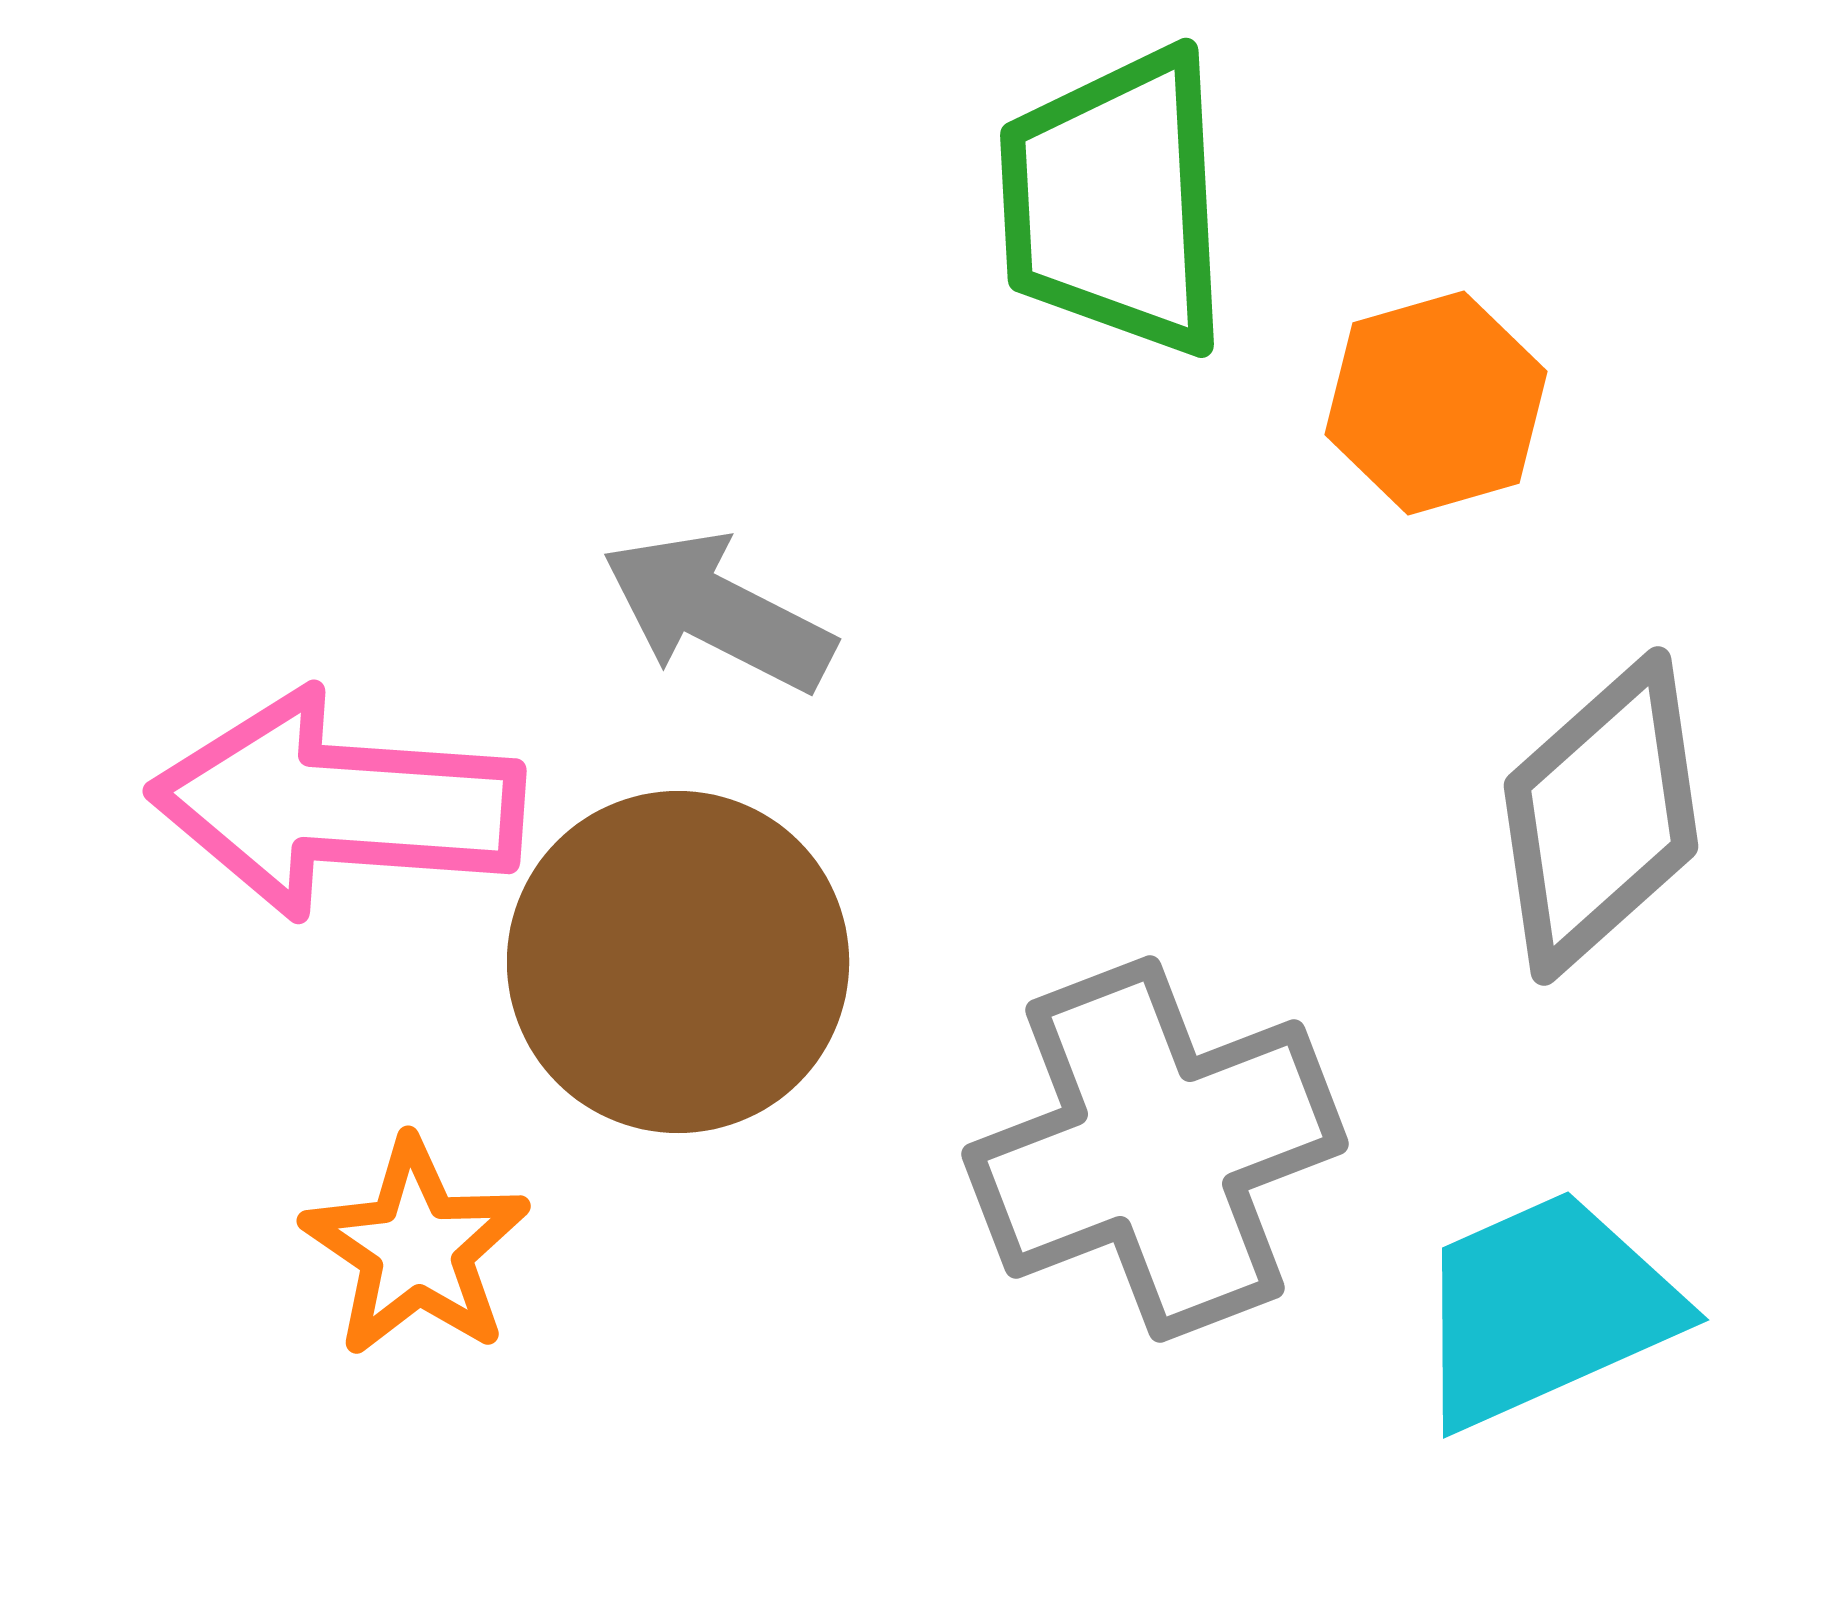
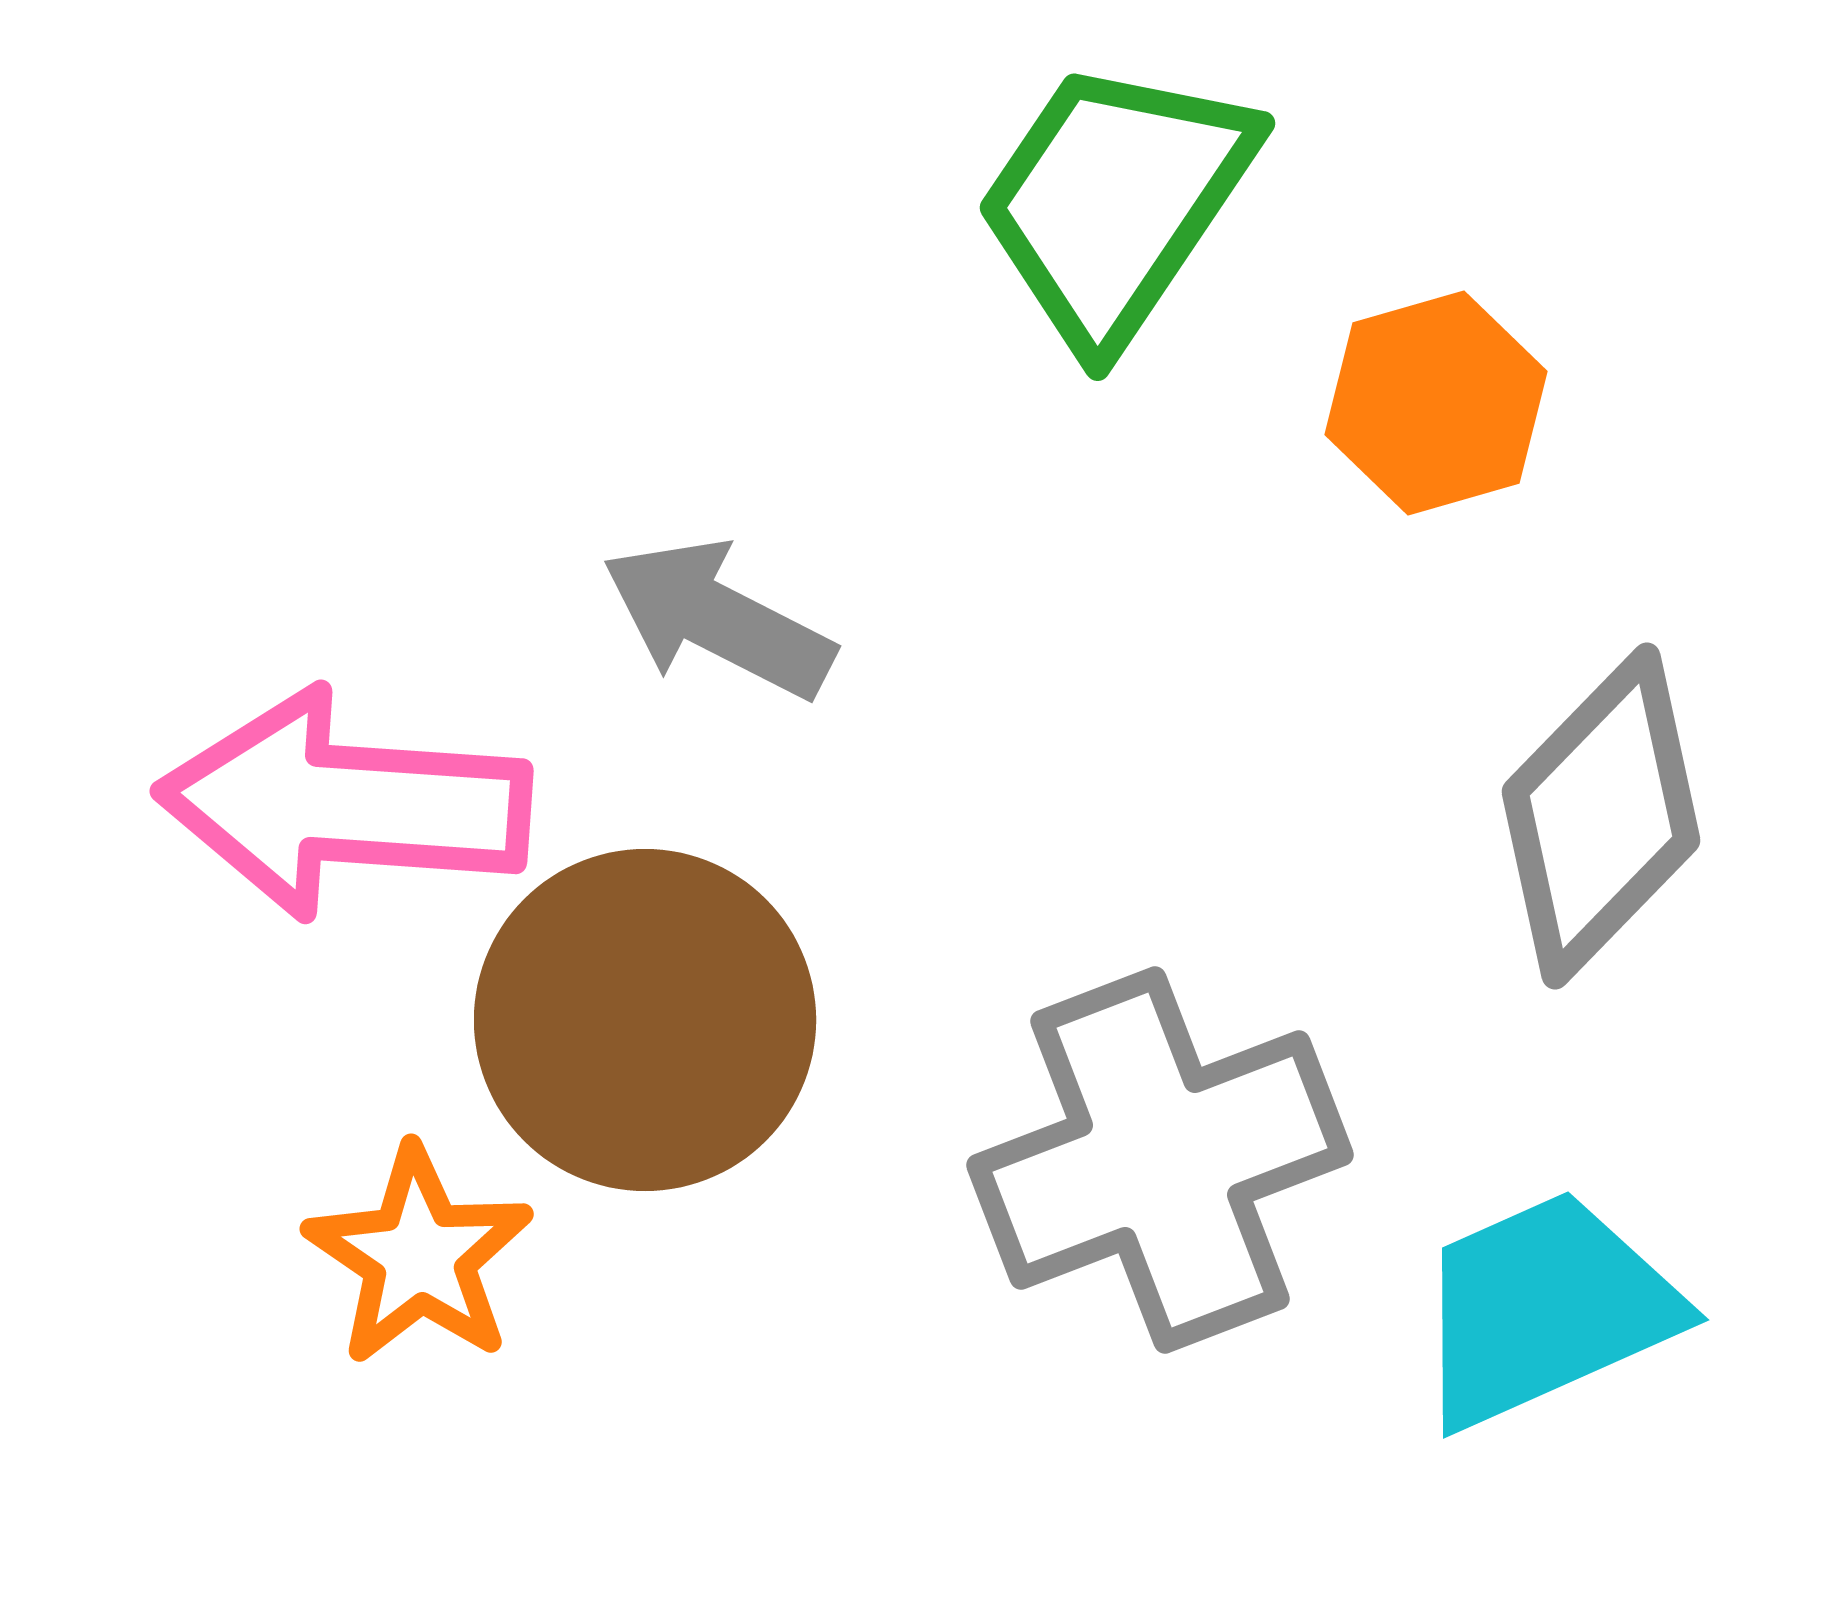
green trapezoid: rotated 37 degrees clockwise
gray arrow: moved 7 px down
pink arrow: moved 7 px right
gray diamond: rotated 4 degrees counterclockwise
brown circle: moved 33 px left, 58 px down
gray cross: moved 5 px right, 11 px down
orange star: moved 3 px right, 8 px down
